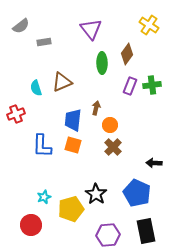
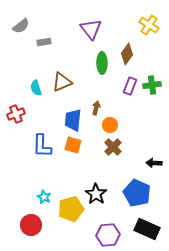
cyan star: rotated 24 degrees counterclockwise
black rectangle: moved 1 px right, 2 px up; rotated 55 degrees counterclockwise
